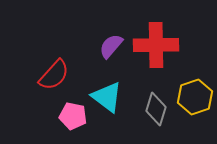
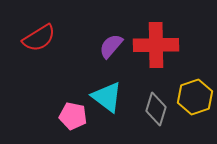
red semicircle: moved 15 px left, 37 px up; rotated 16 degrees clockwise
